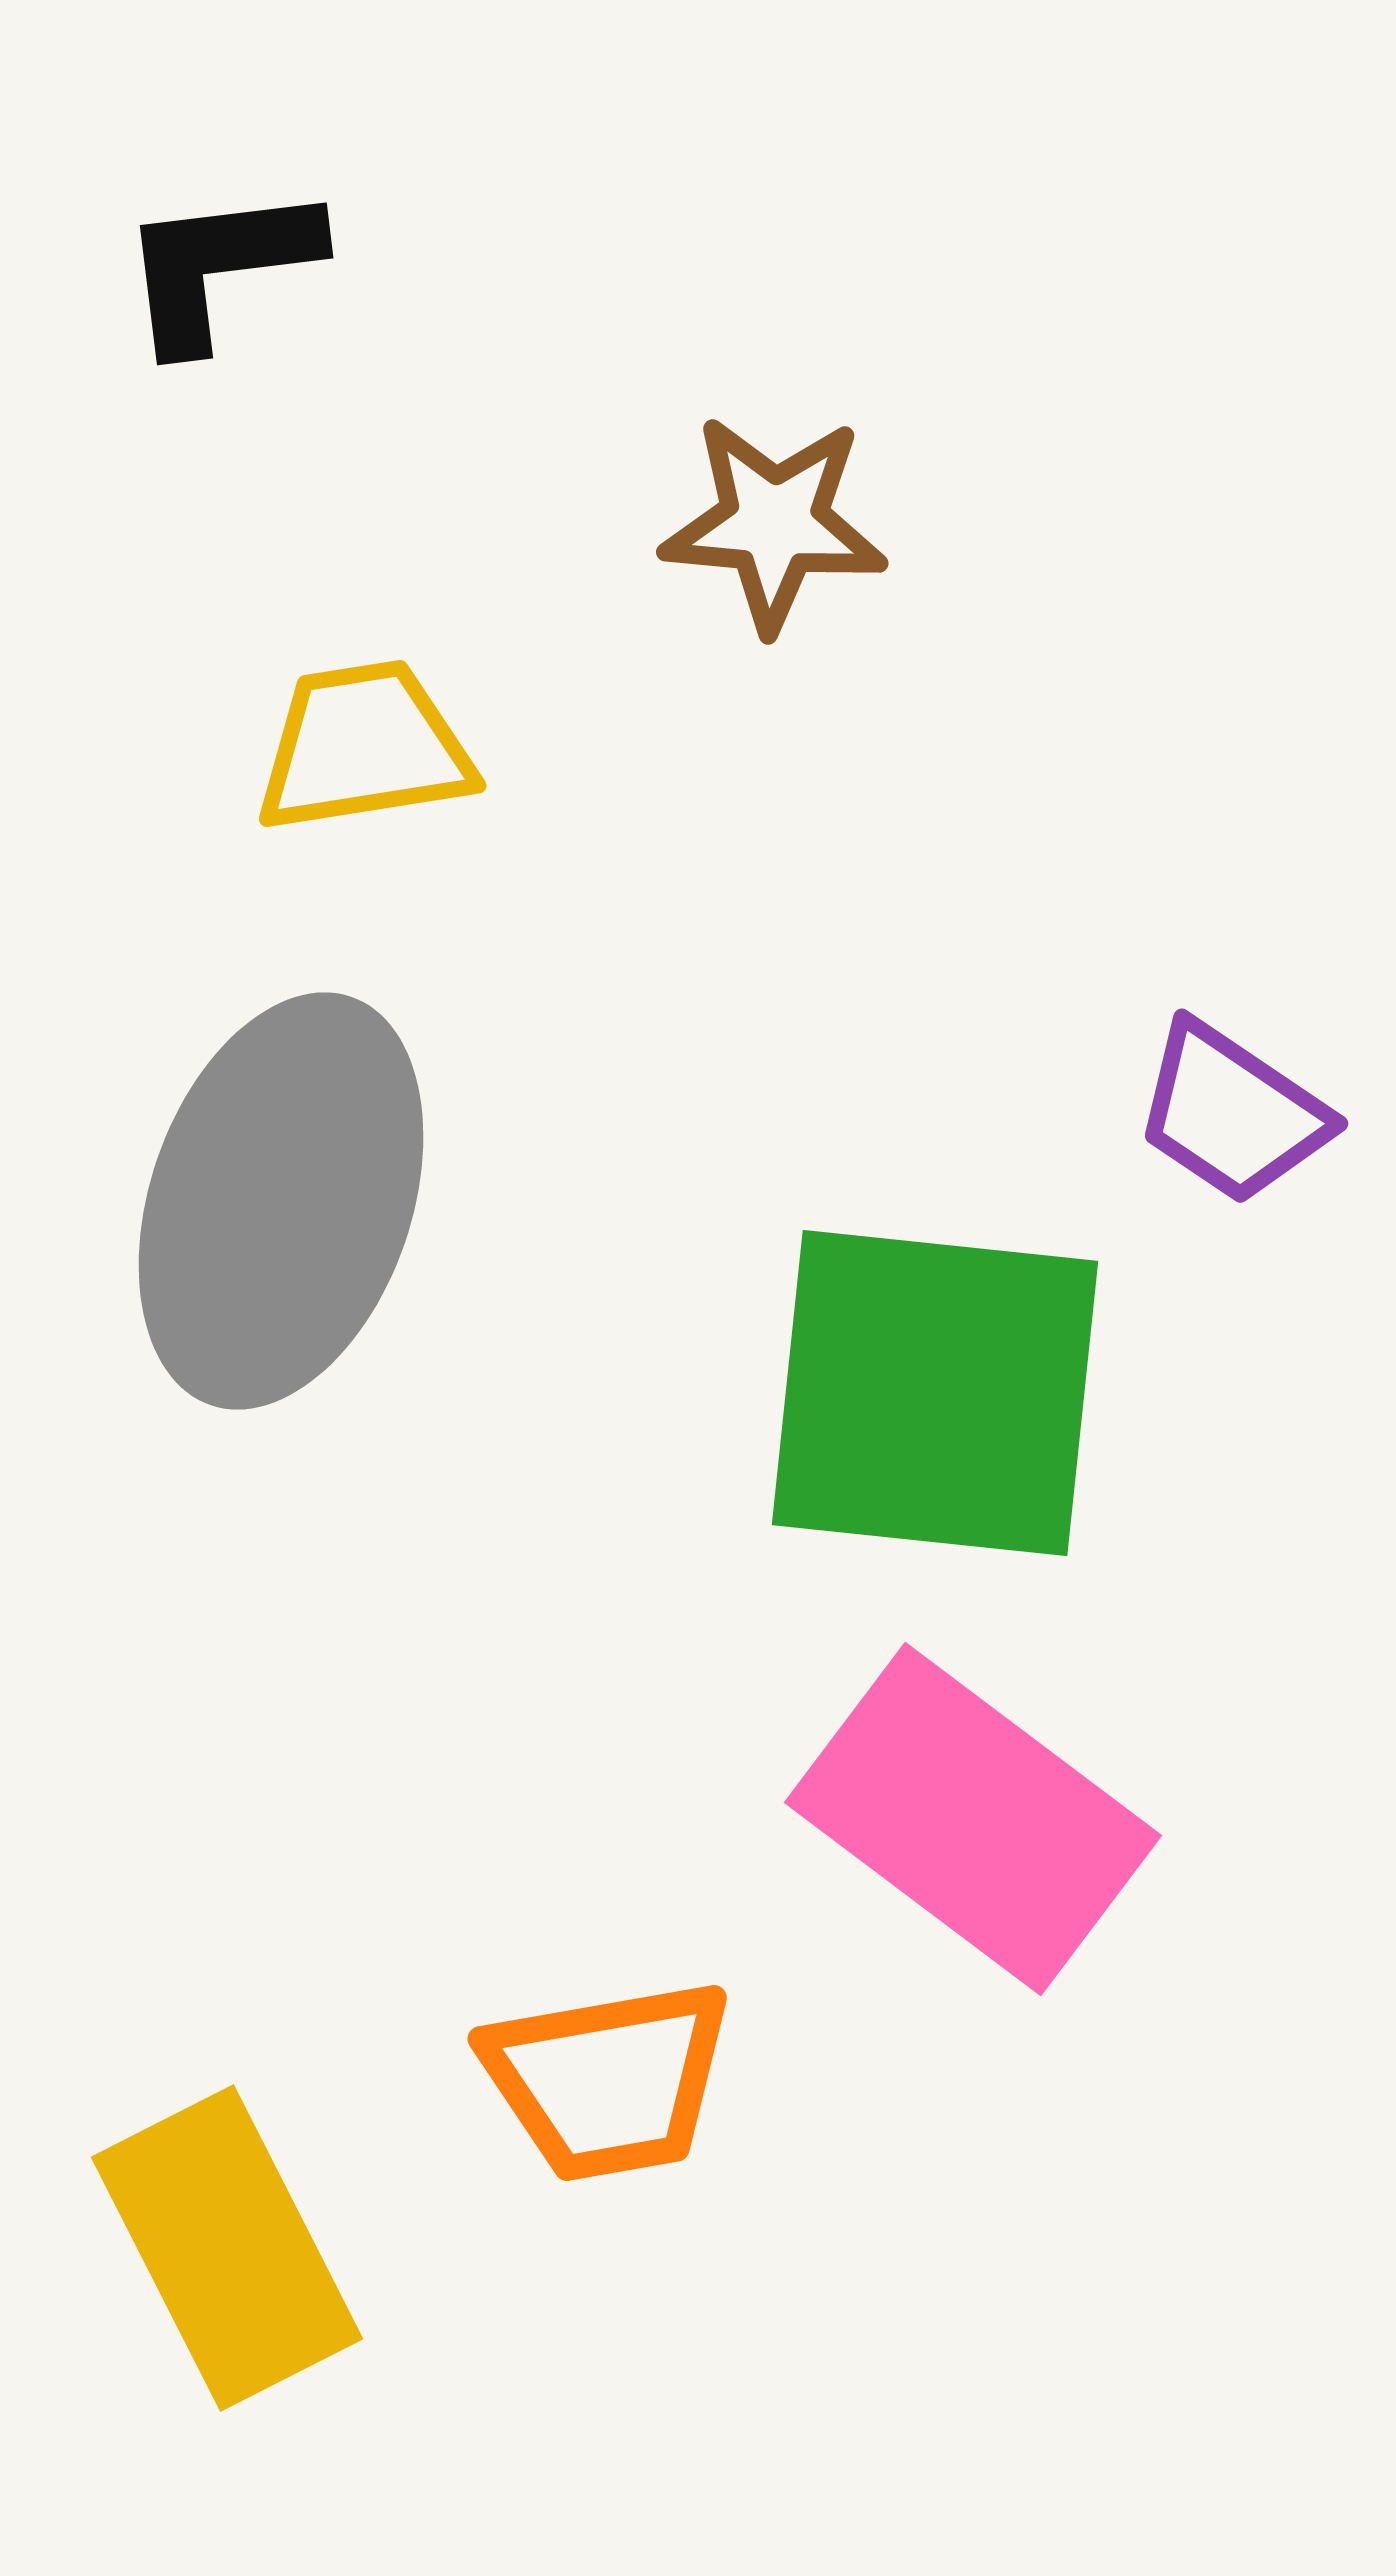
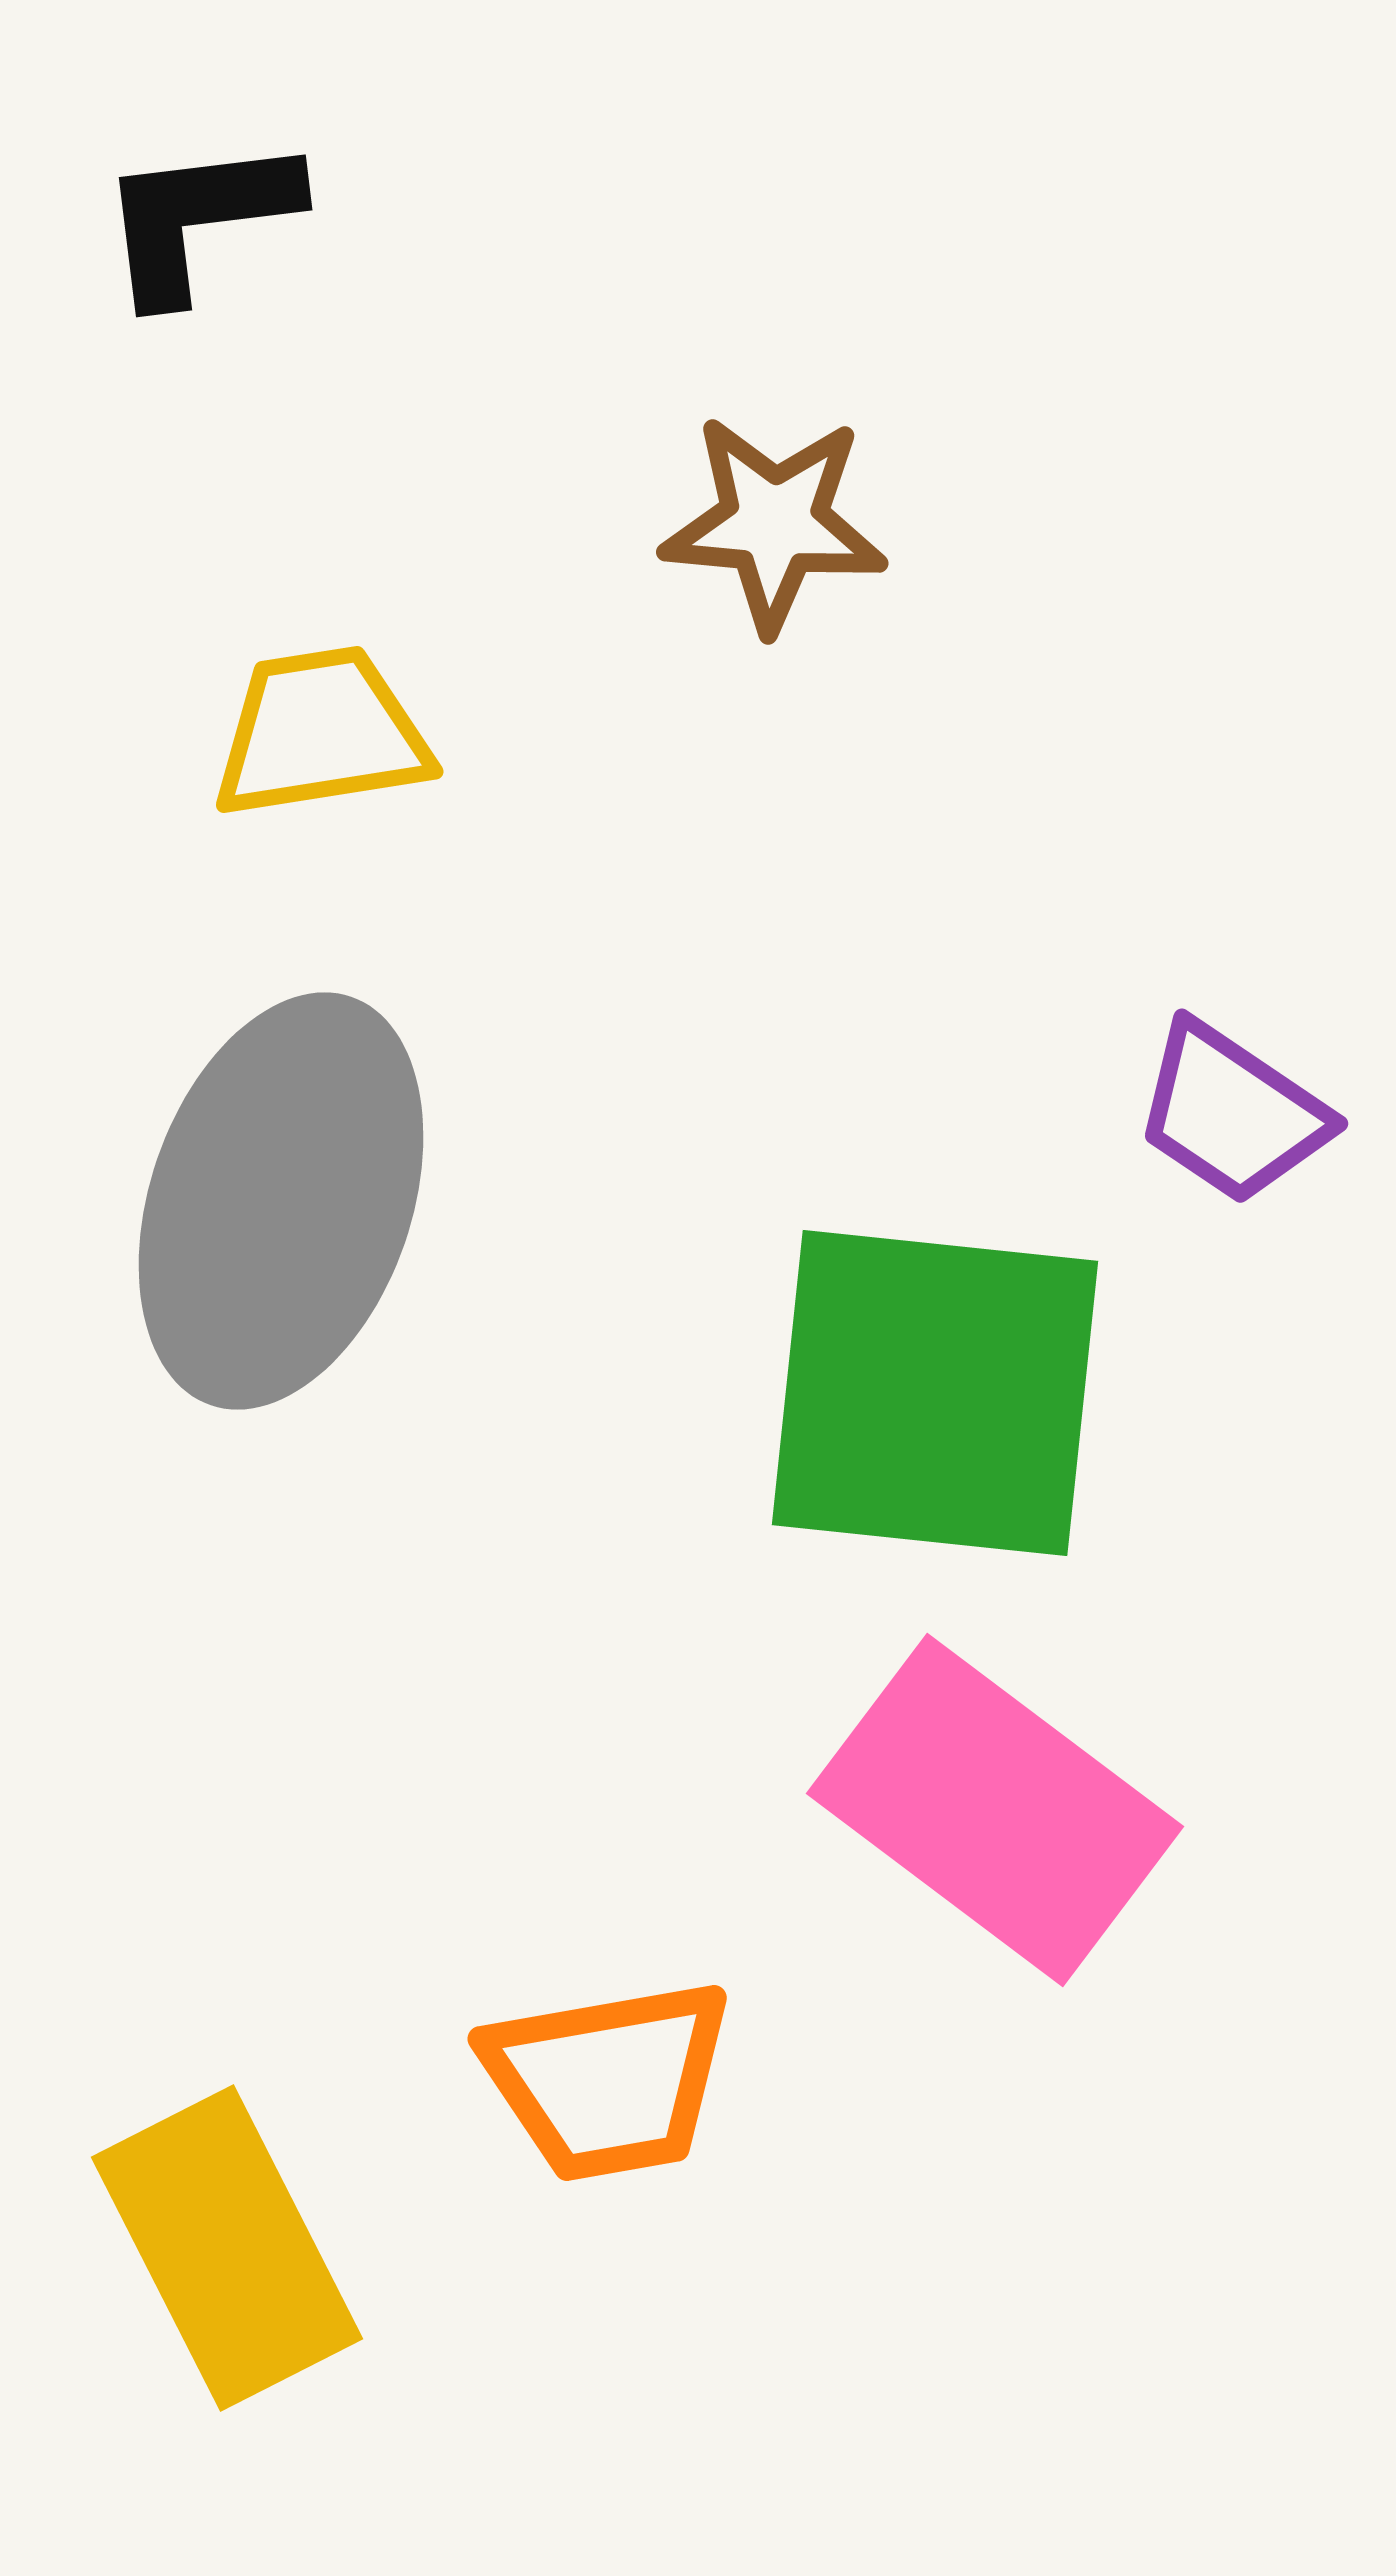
black L-shape: moved 21 px left, 48 px up
yellow trapezoid: moved 43 px left, 14 px up
pink rectangle: moved 22 px right, 9 px up
